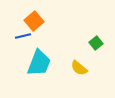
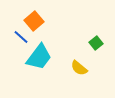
blue line: moved 2 px left, 1 px down; rotated 56 degrees clockwise
cyan trapezoid: moved 6 px up; rotated 16 degrees clockwise
